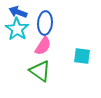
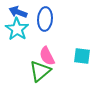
blue ellipse: moved 4 px up
pink semicircle: moved 4 px right, 10 px down; rotated 120 degrees clockwise
green triangle: rotated 45 degrees clockwise
